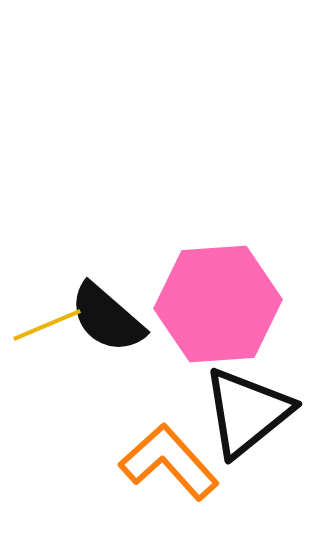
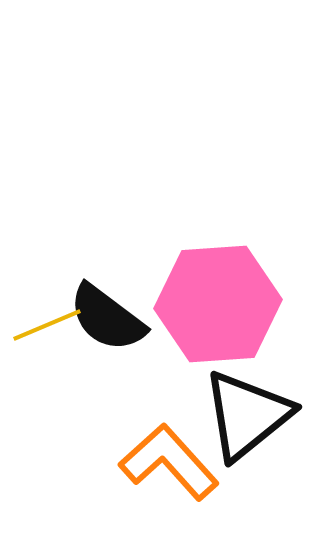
black semicircle: rotated 4 degrees counterclockwise
black triangle: moved 3 px down
